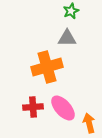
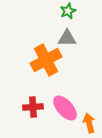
green star: moved 3 px left
orange cross: moved 1 px left, 7 px up; rotated 12 degrees counterclockwise
pink ellipse: moved 2 px right
